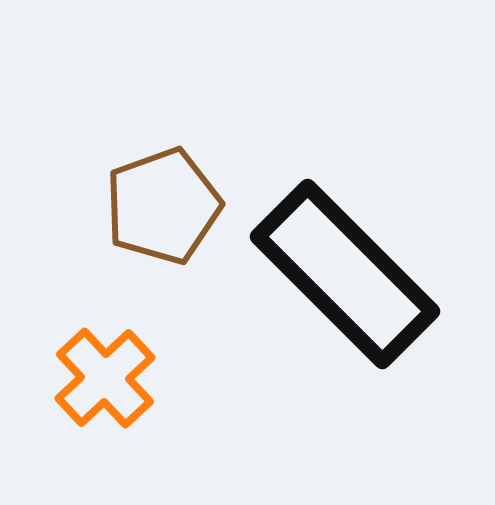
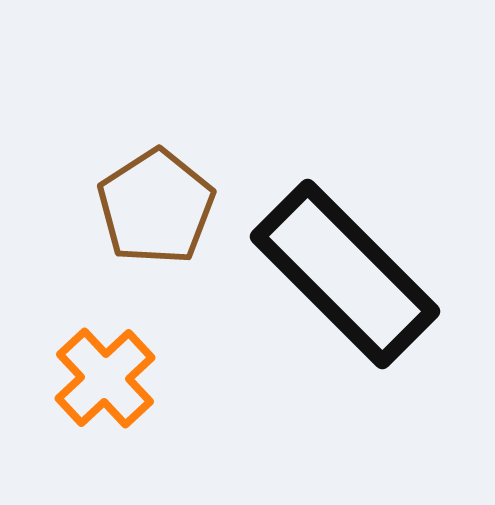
brown pentagon: moved 7 px left, 1 px down; rotated 13 degrees counterclockwise
